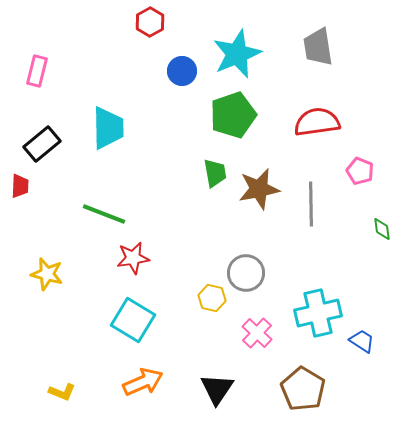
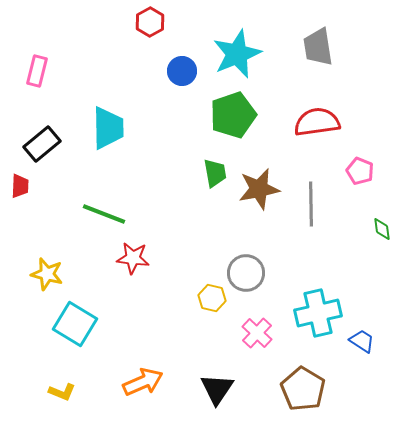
red star: rotated 16 degrees clockwise
cyan square: moved 58 px left, 4 px down
